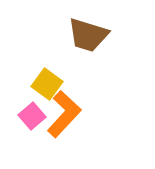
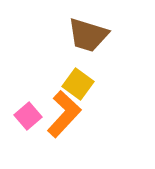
yellow square: moved 31 px right
pink square: moved 4 px left
